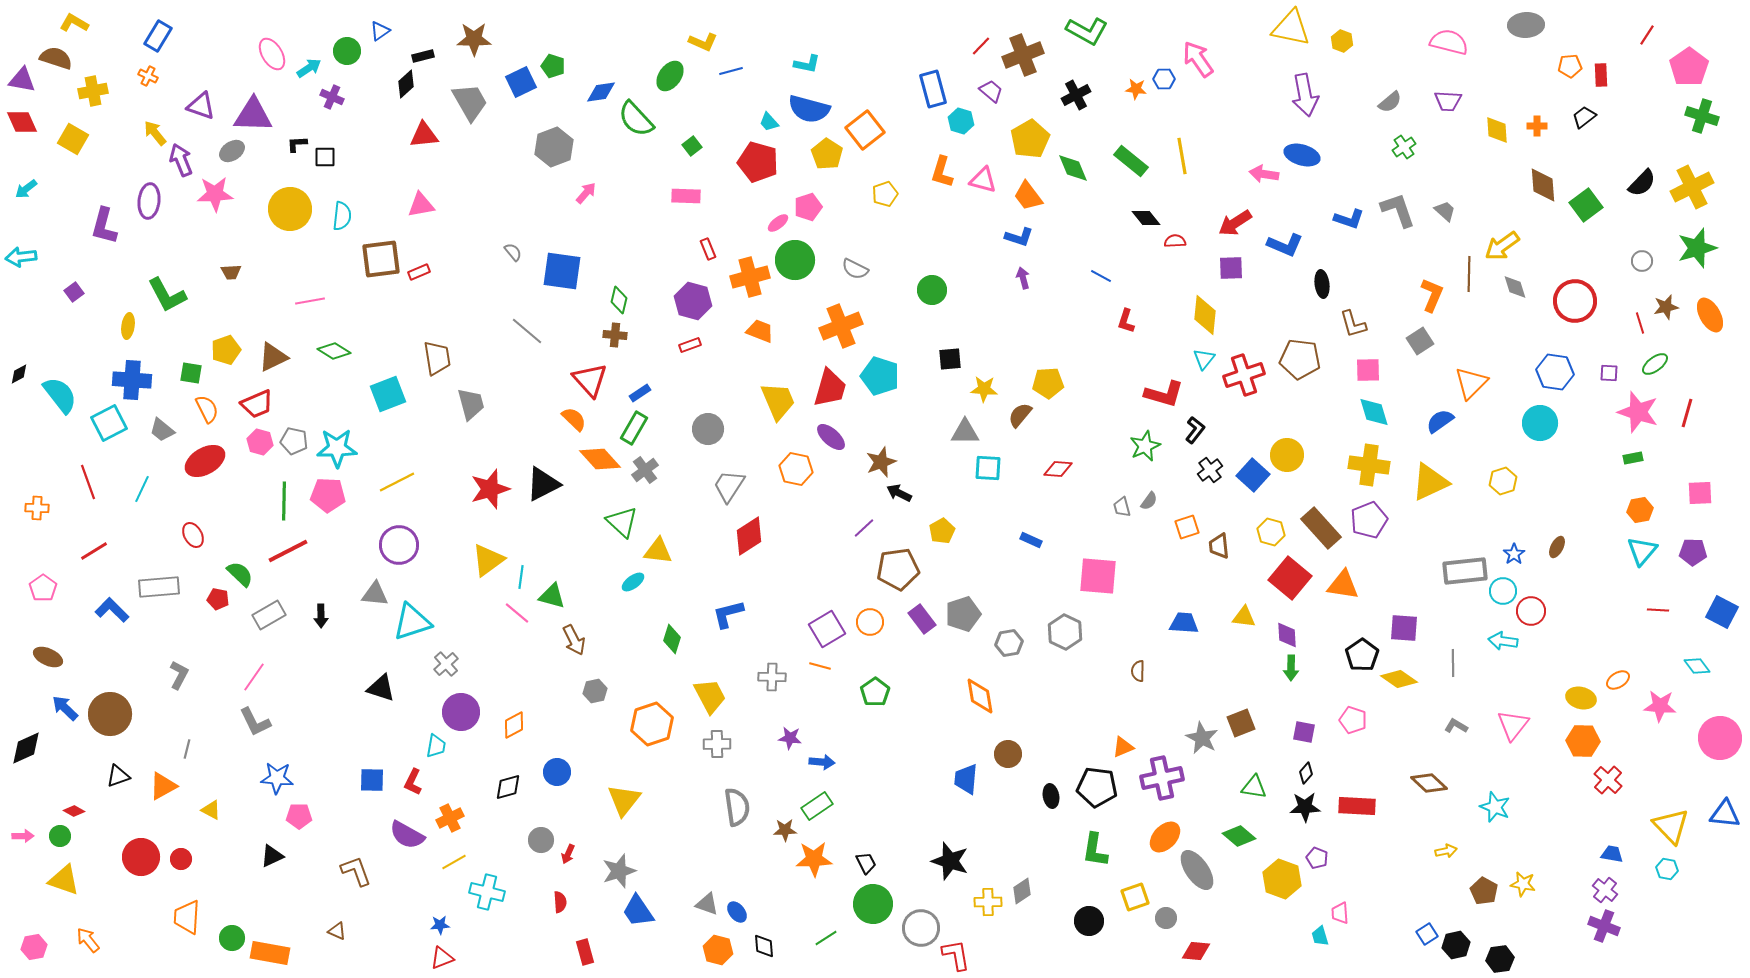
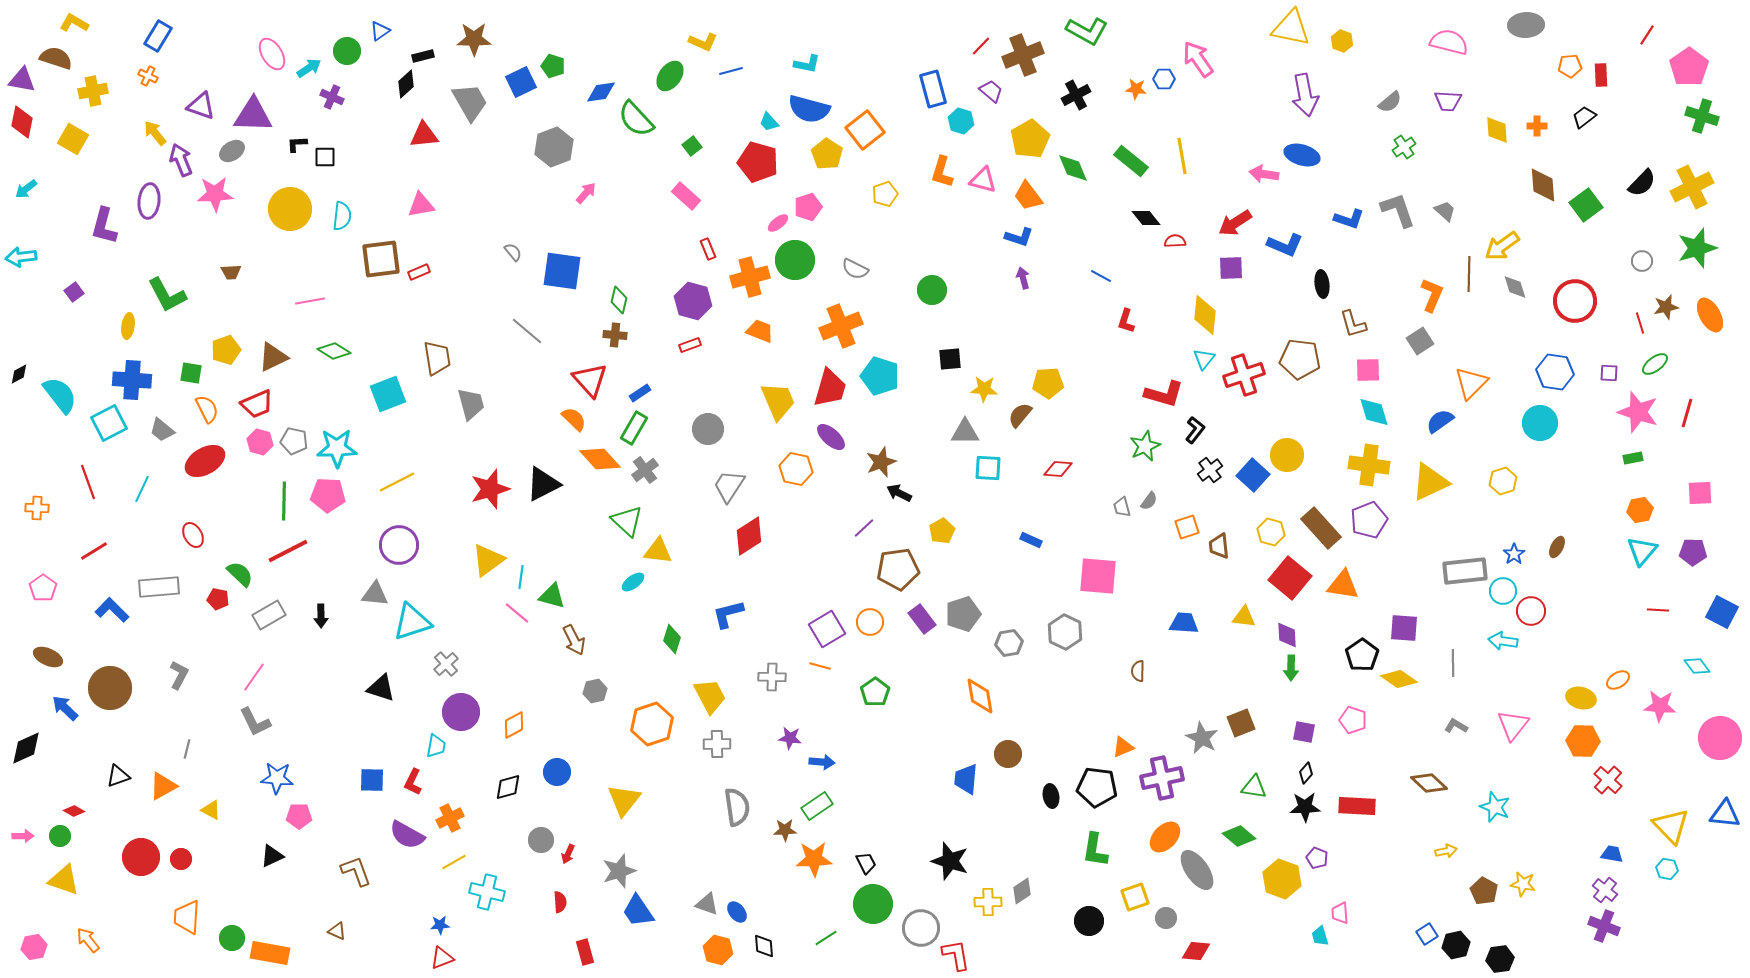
red diamond at (22, 122): rotated 36 degrees clockwise
pink rectangle at (686, 196): rotated 40 degrees clockwise
green triangle at (622, 522): moved 5 px right, 1 px up
brown circle at (110, 714): moved 26 px up
